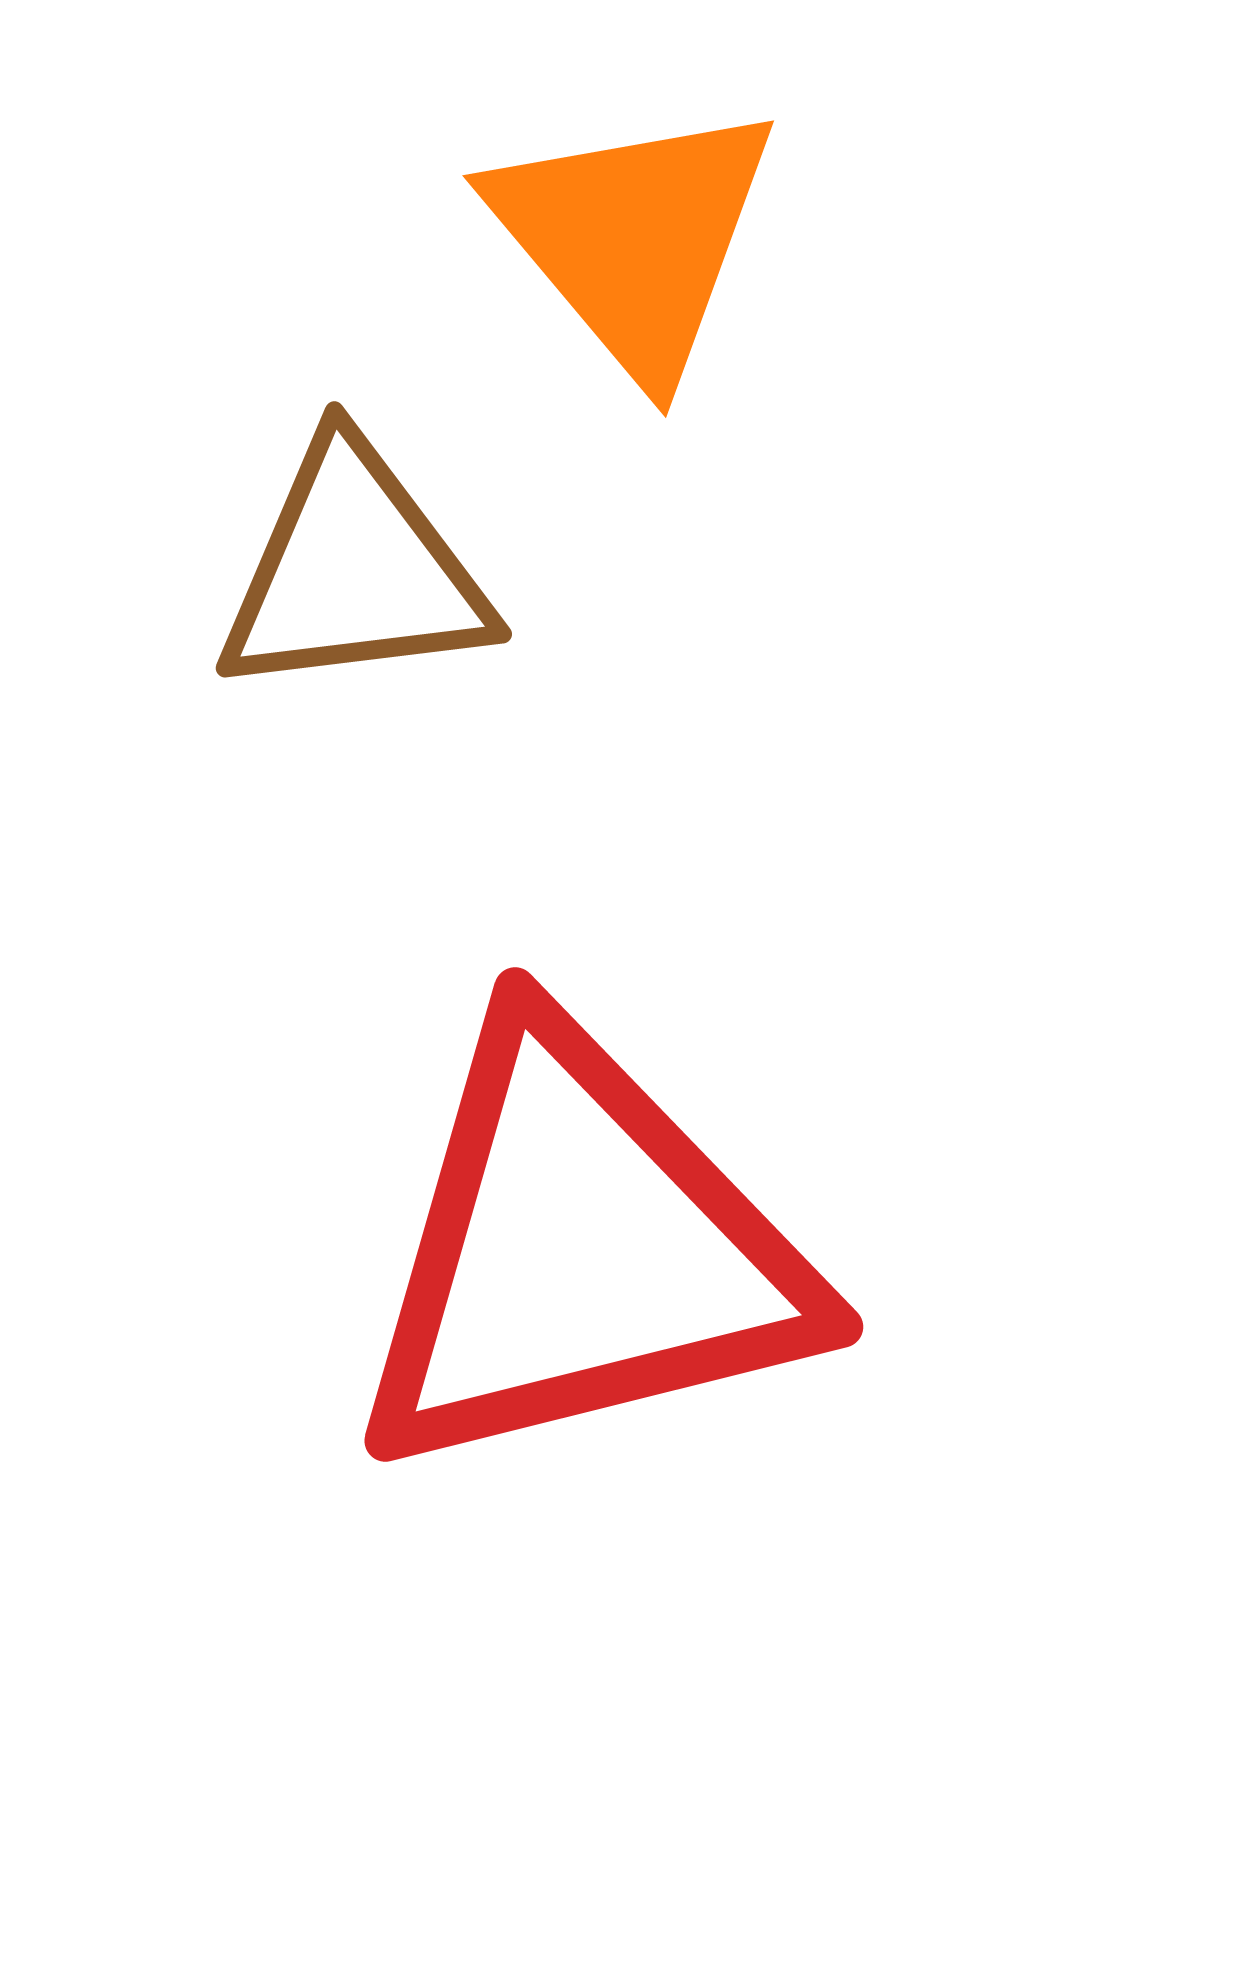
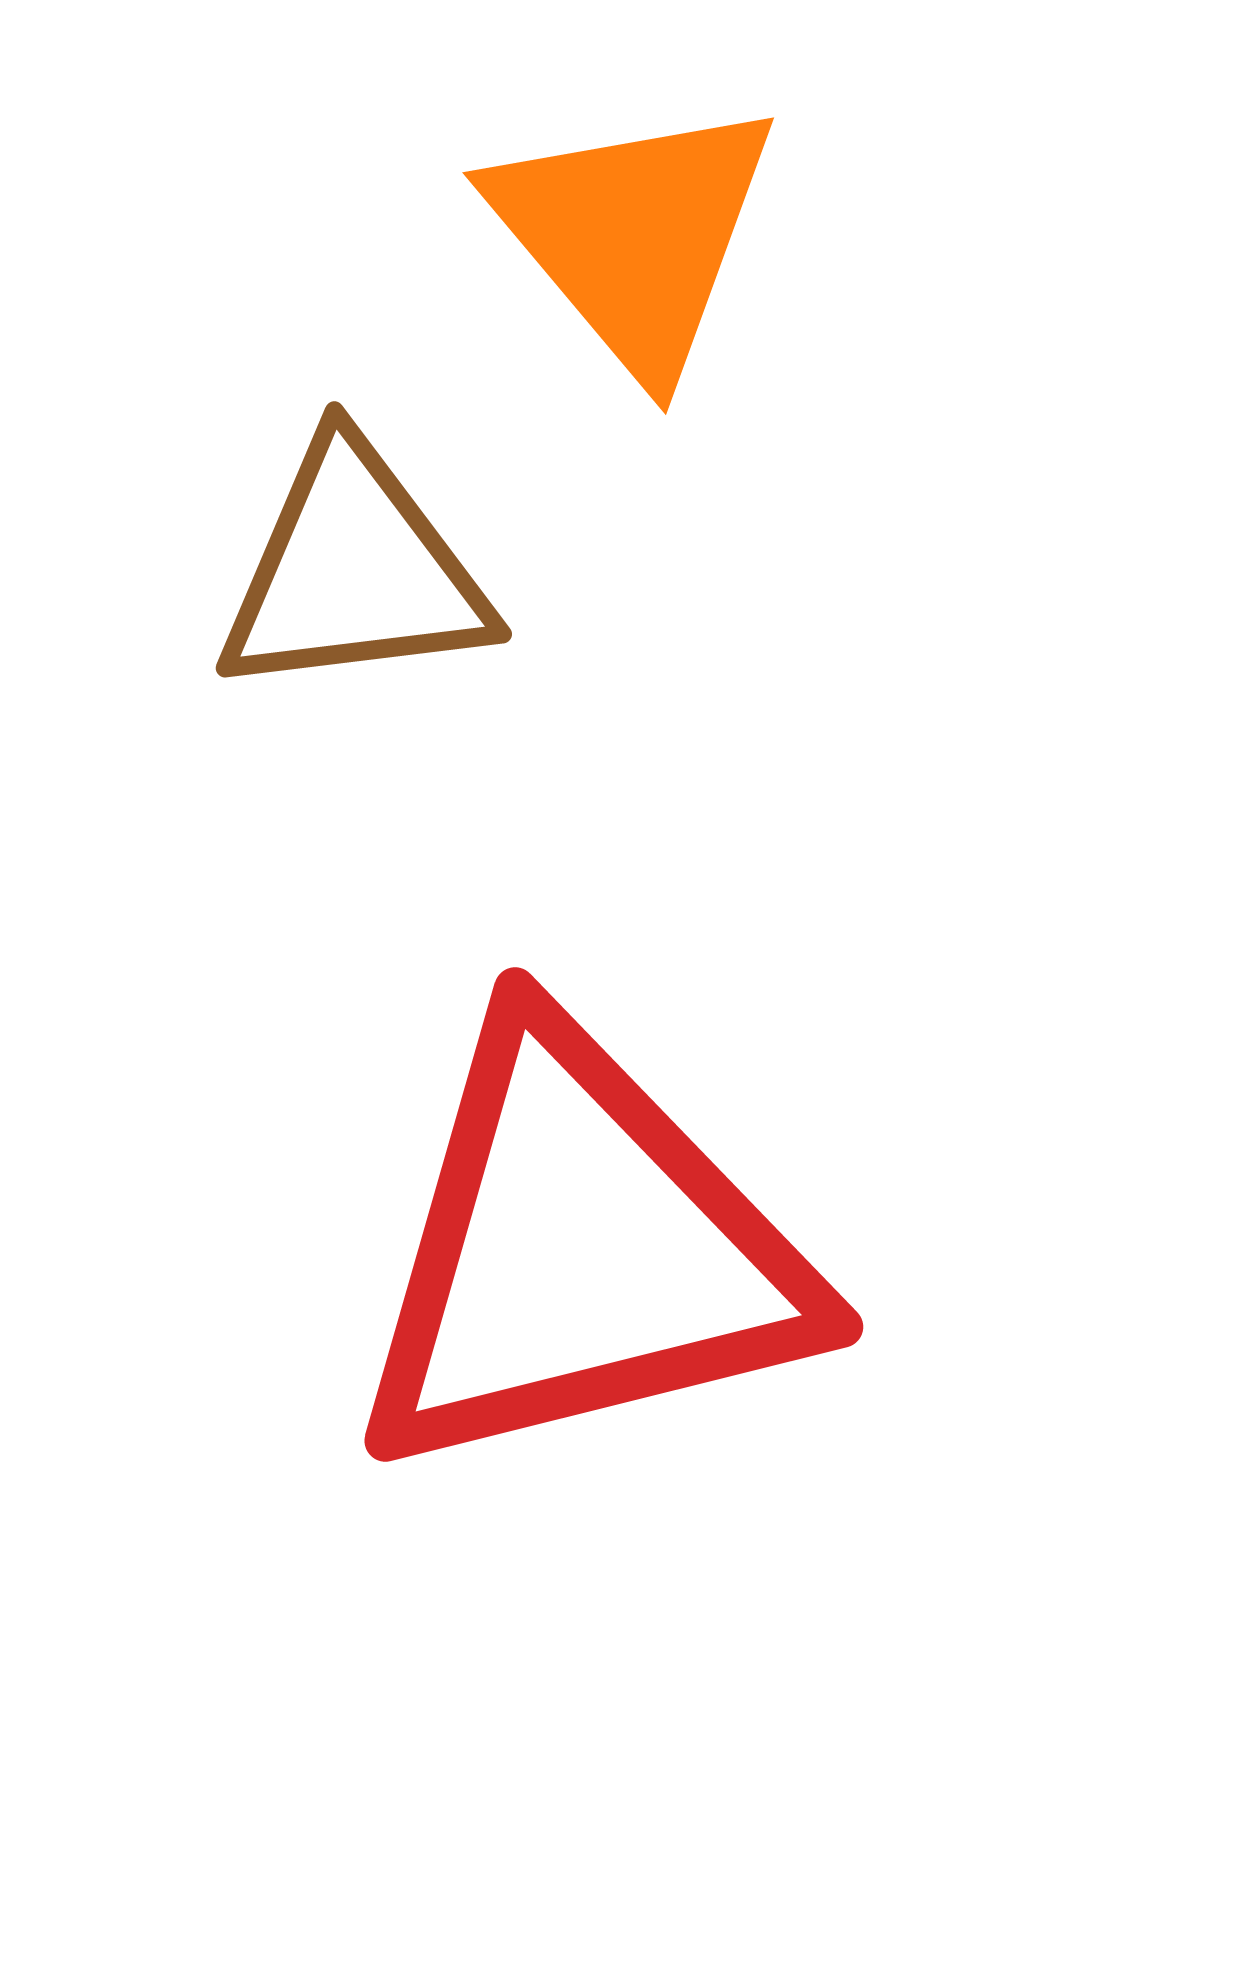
orange triangle: moved 3 px up
